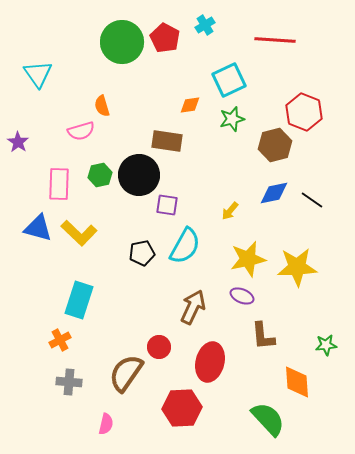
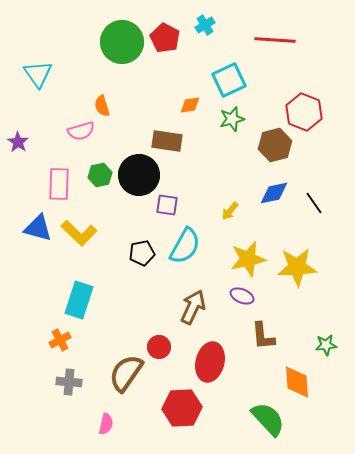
black line at (312, 200): moved 2 px right, 3 px down; rotated 20 degrees clockwise
